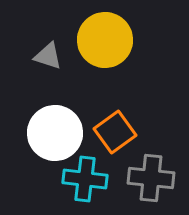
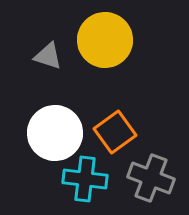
gray cross: rotated 15 degrees clockwise
